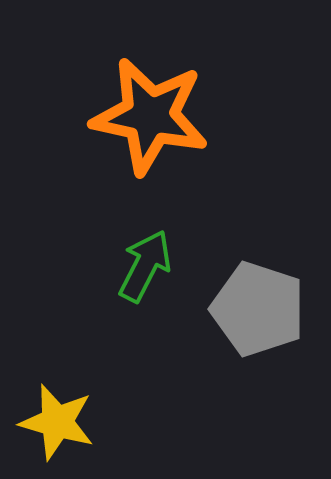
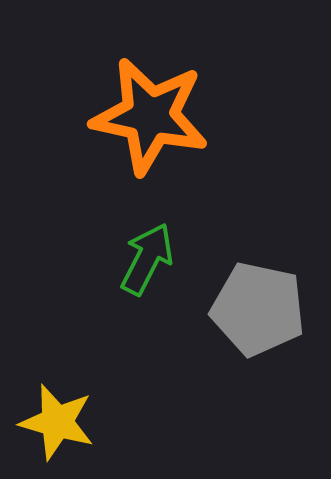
green arrow: moved 2 px right, 7 px up
gray pentagon: rotated 6 degrees counterclockwise
